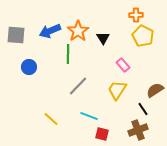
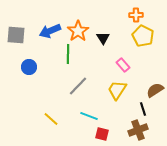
black line: rotated 16 degrees clockwise
